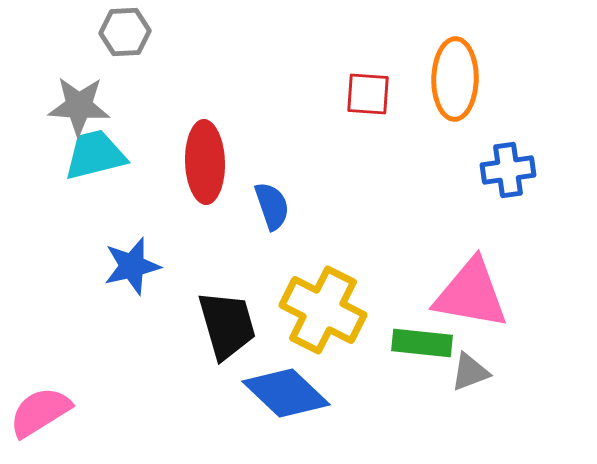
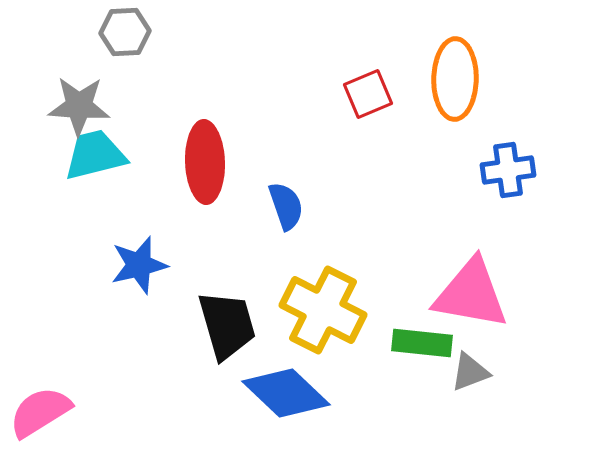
red square: rotated 27 degrees counterclockwise
blue semicircle: moved 14 px right
blue star: moved 7 px right, 1 px up
